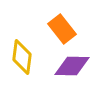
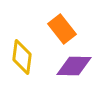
purple diamond: moved 2 px right
